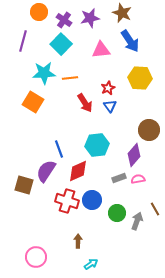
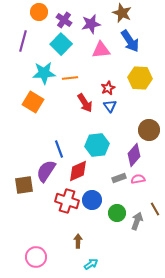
purple star: moved 1 px right, 6 px down
brown square: rotated 24 degrees counterclockwise
